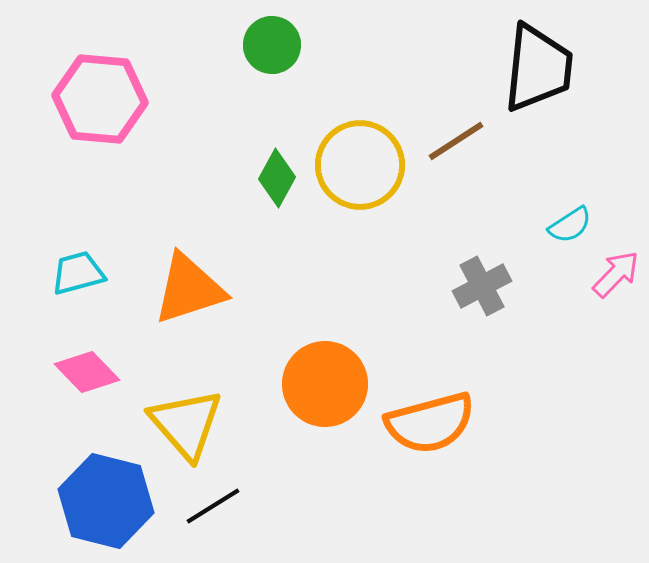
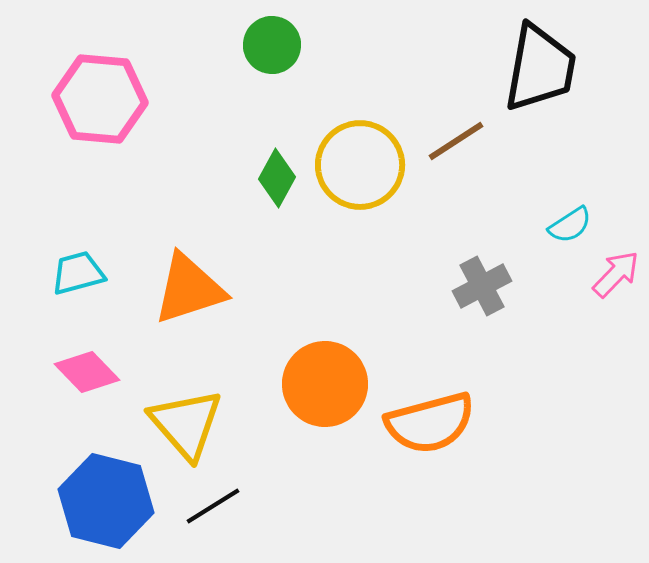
black trapezoid: moved 2 px right; rotated 4 degrees clockwise
